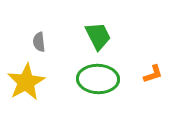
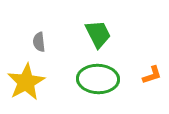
green trapezoid: moved 2 px up
orange L-shape: moved 1 px left, 1 px down
